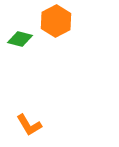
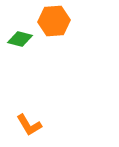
orange hexagon: moved 2 px left; rotated 24 degrees clockwise
